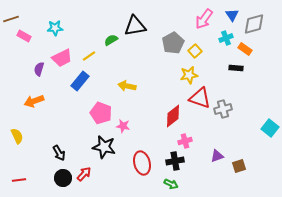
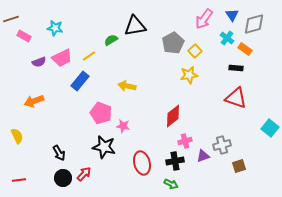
cyan star: rotated 14 degrees clockwise
cyan cross: moved 1 px right; rotated 32 degrees counterclockwise
purple semicircle: moved 7 px up; rotated 128 degrees counterclockwise
red triangle: moved 36 px right
gray cross: moved 1 px left, 36 px down
purple triangle: moved 14 px left
